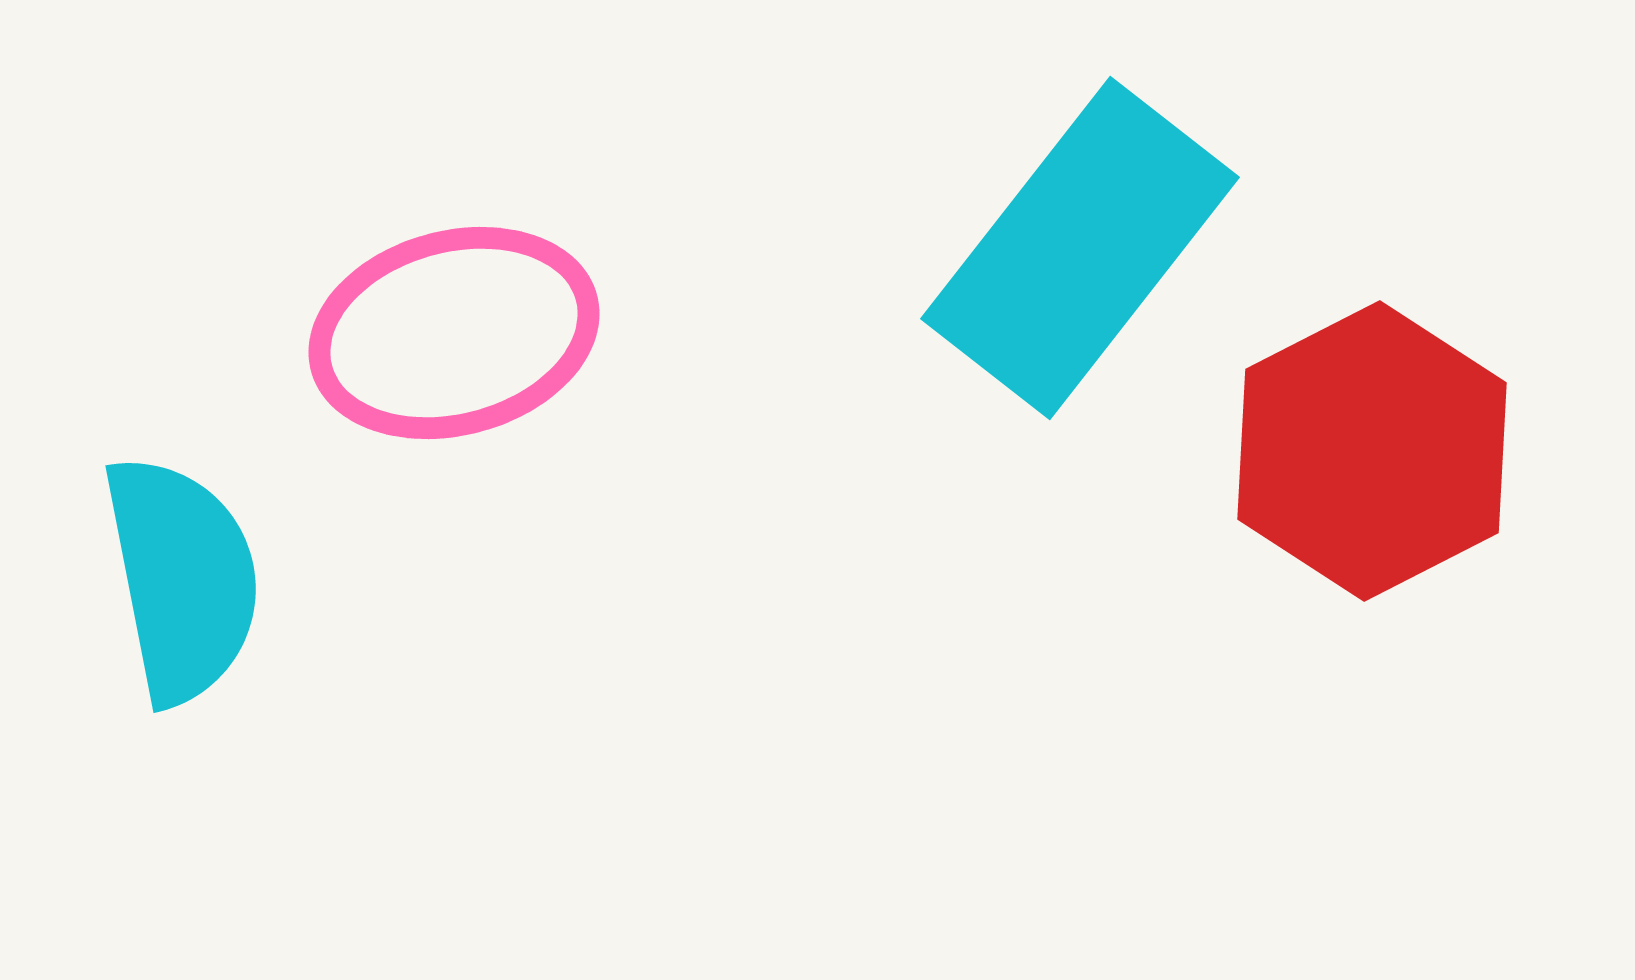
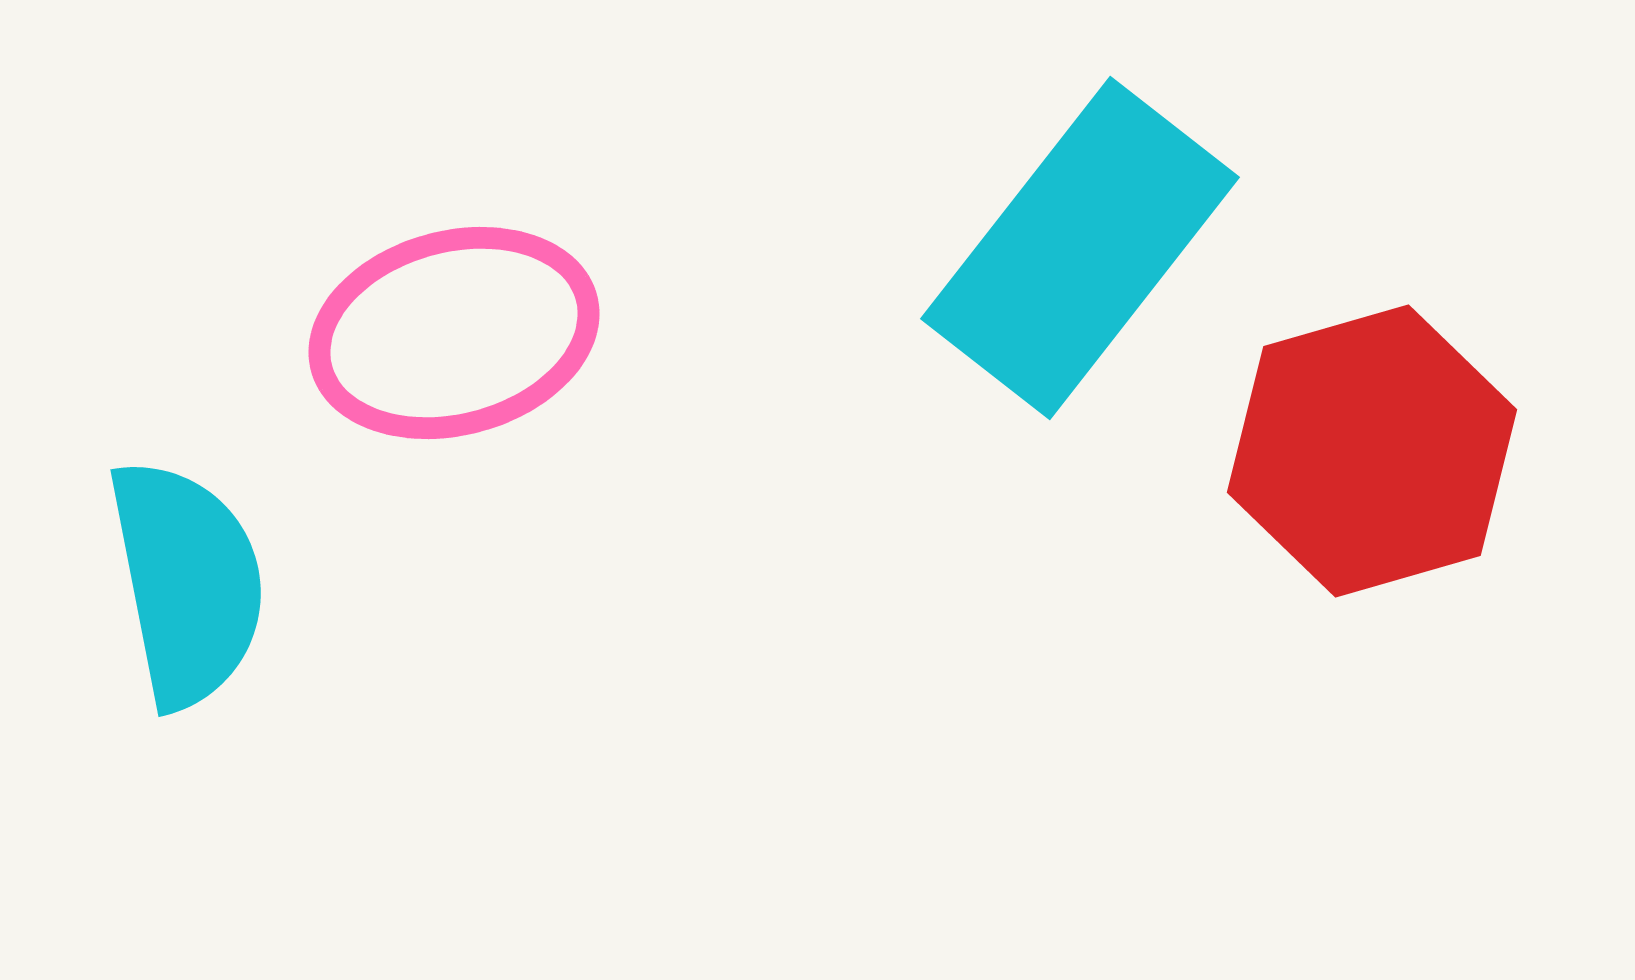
red hexagon: rotated 11 degrees clockwise
cyan semicircle: moved 5 px right, 4 px down
